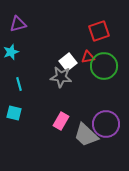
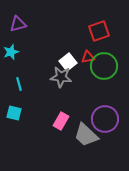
purple circle: moved 1 px left, 5 px up
